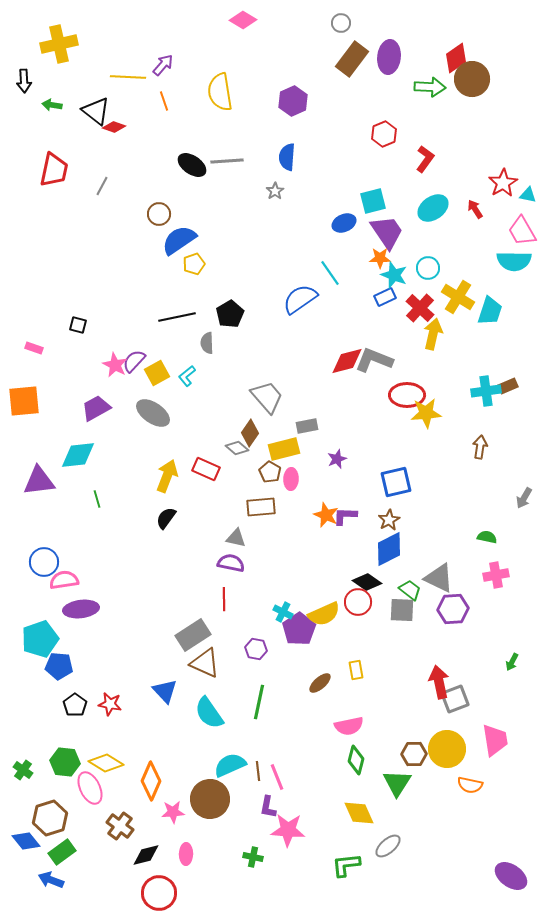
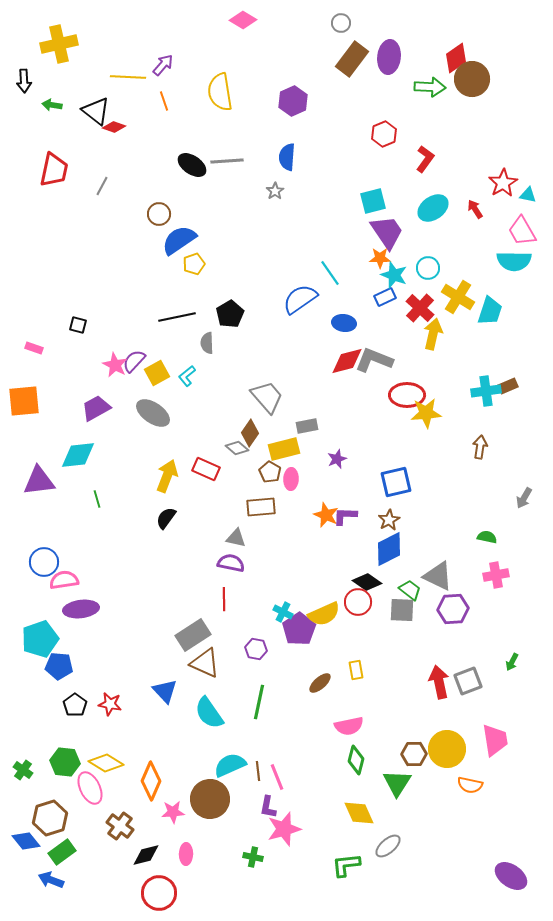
blue ellipse at (344, 223): moved 100 px down; rotated 30 degrees clockwise
gray triangle at (439, 578): moved 1 px left, 2 px up
gray square at (455, 699): moved 13 px right, 18 px up
pink star at (288, 830): moved 4 px left, 1 px up; rotated 20 degrees counterclockwise
